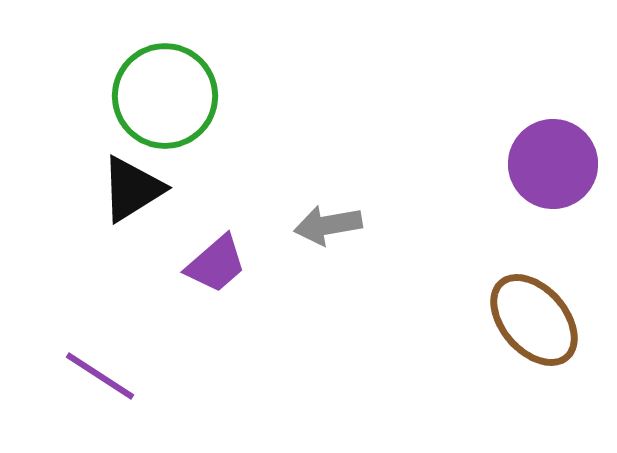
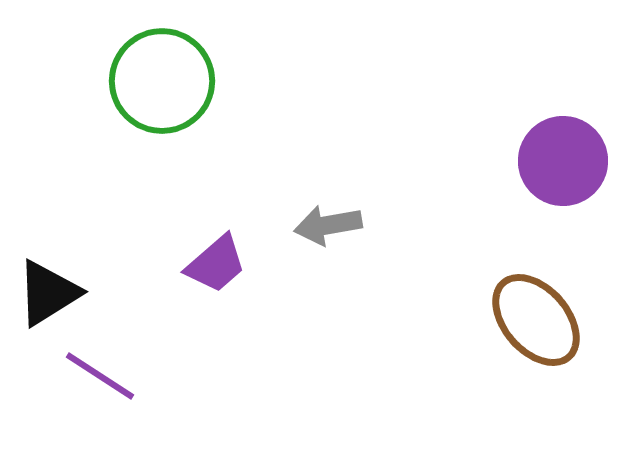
green circle: moved 3 px left, 15 px up
purple circle: moved 10 px right, 3 px up
black triangle: moved 84 px left, 104 px down
brown ellipse: moved 2 px right
